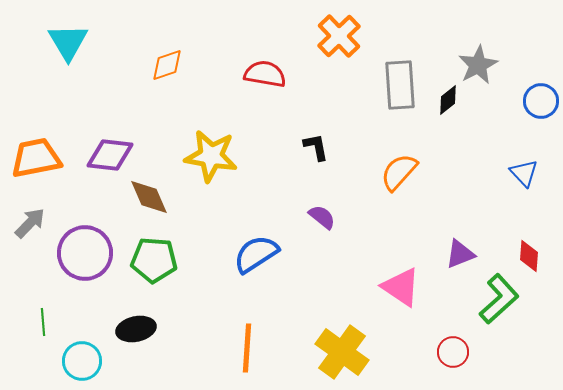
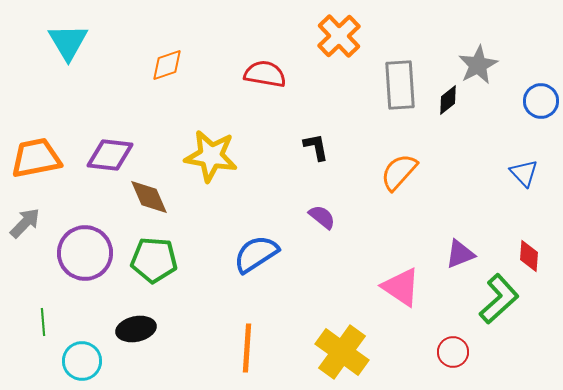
gray arrow: moved 5 px left
